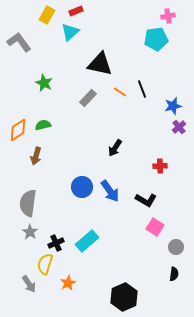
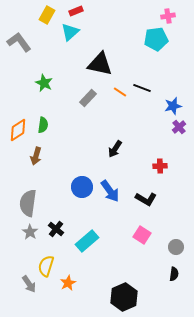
black line: moved 1 px up; rotated 48 degrees counterclockwise
green semicircle: rotated 112 degrees clockwise
black arrow: moved 1 px down
black L-shape: moved 1 px up
pink square: moved 13 px left, 8 px down
black cross: moved 14 px up; rotated 28 degrees counterclockwise
yellow semicircle: moved 1 px right, 2 px down
